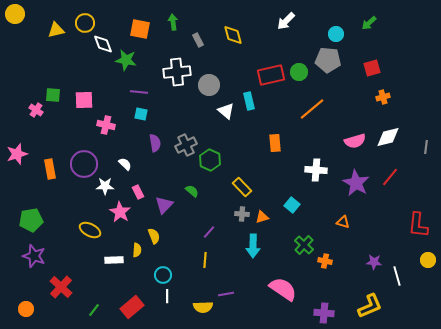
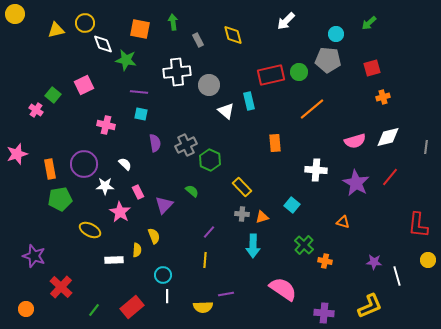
green square at (53, 95): rotated 35 degrees clockwise
pink square at (84, 100): moved 15 px up; rotated 24 degrees counterclockwise
green pentagon at (31, 220): moved 29 px right, 21 px up
